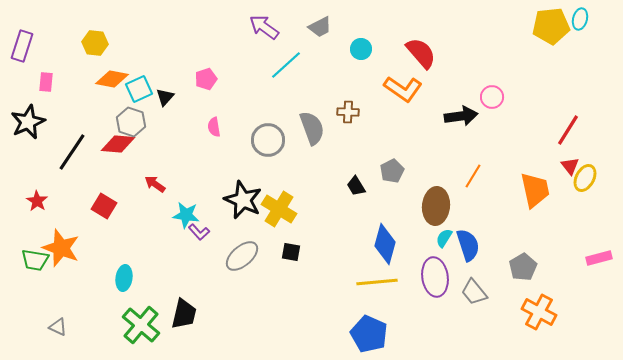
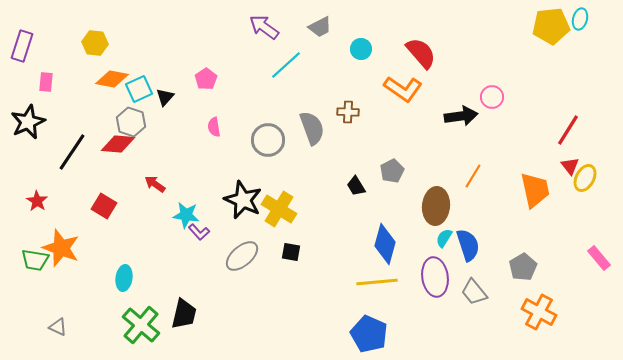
pink pentagon at (206, 79): rotated 15 degrees counterclockwise
pink rectangle at (599, 258): rotated 65 degrees clockwise
